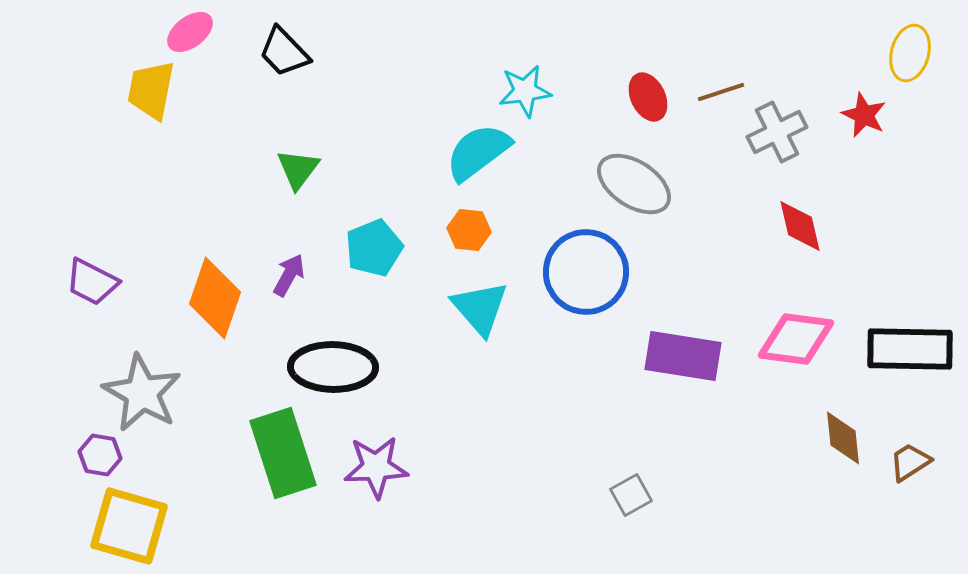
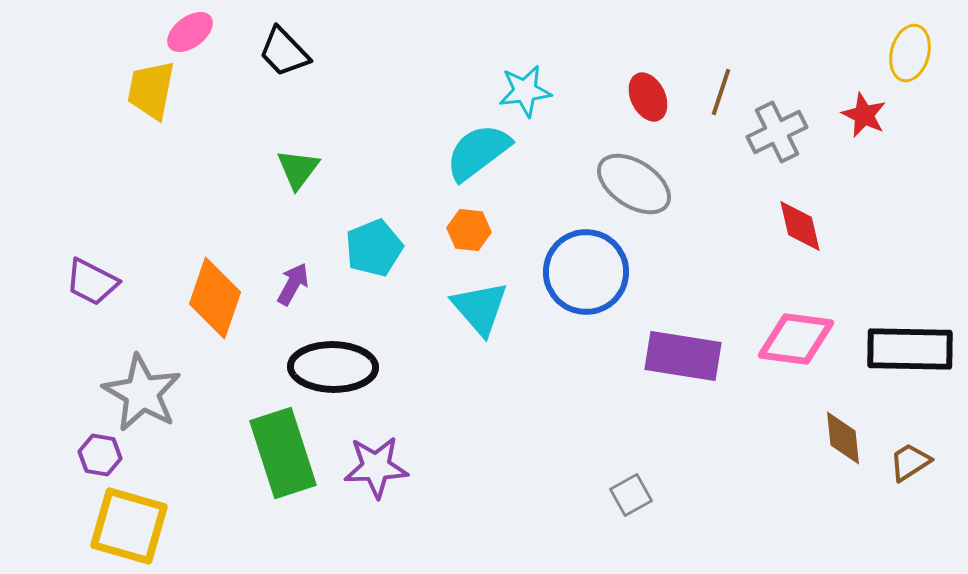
brown line: rotated 54 degrees counterclockwise
purple arrow: moved 4 px right, 9 px down
